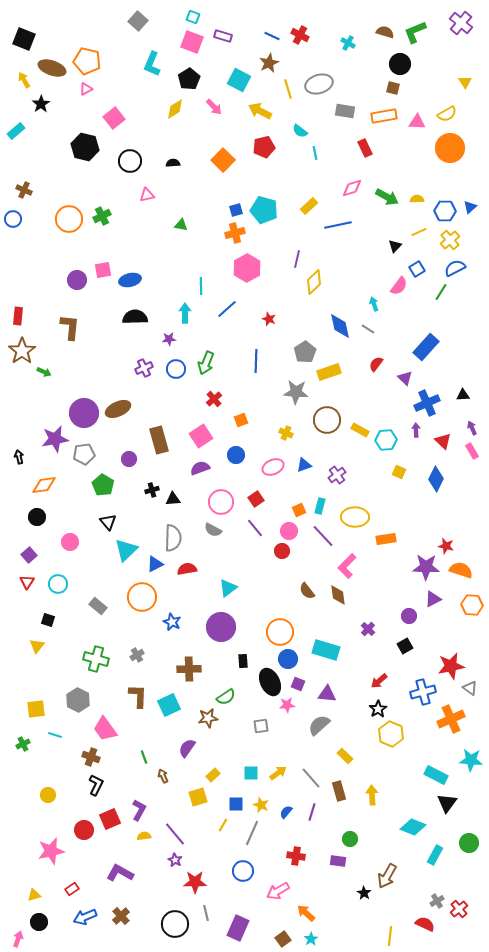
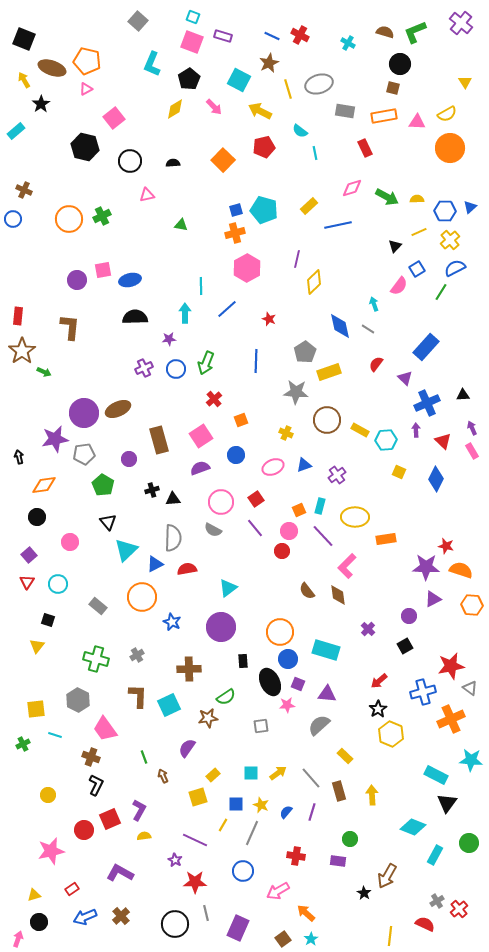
purple line at (175, 834): moved 20 px right, 6 px down; rotated 25 degrees counterclockwise
